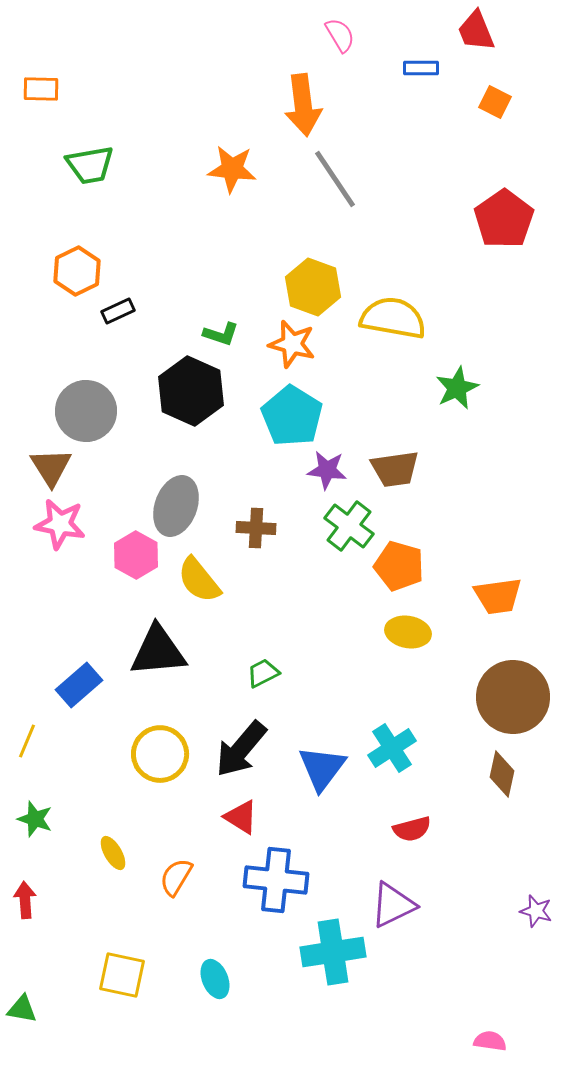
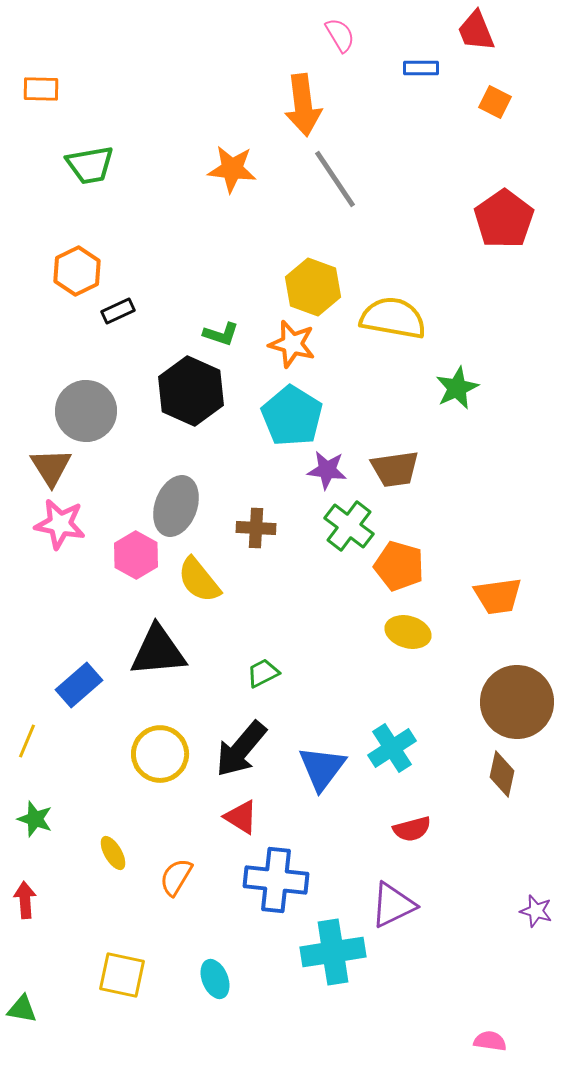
yellow ellipse at (408, 632): rotated 6 degrees clockwise
brown circle at (513, 697): moved 4 px right, 5 px down
